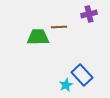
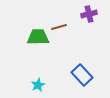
brown line: rotated 14 degrees counterclockwise
cyan star: moved 28 px left
